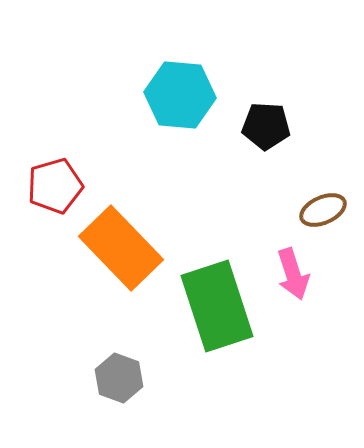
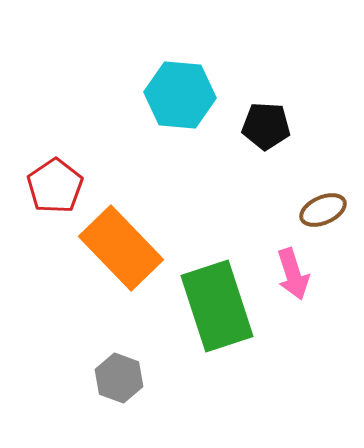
red pentagon: rotated 18 degrees counterclockwise
